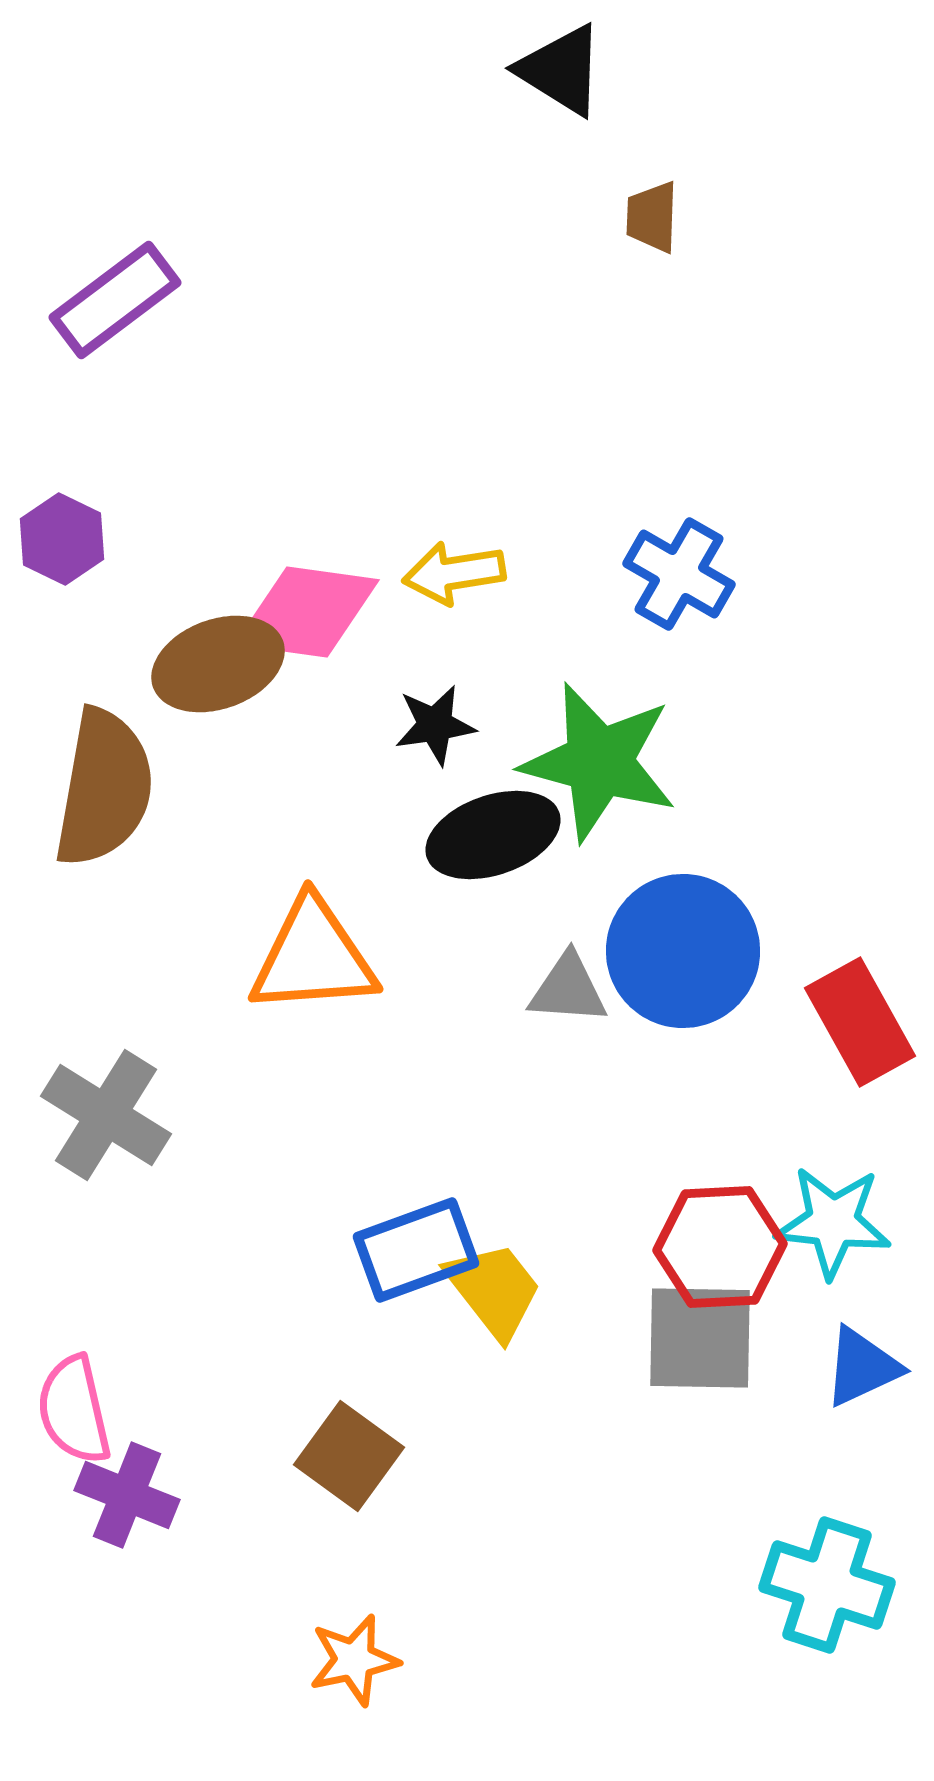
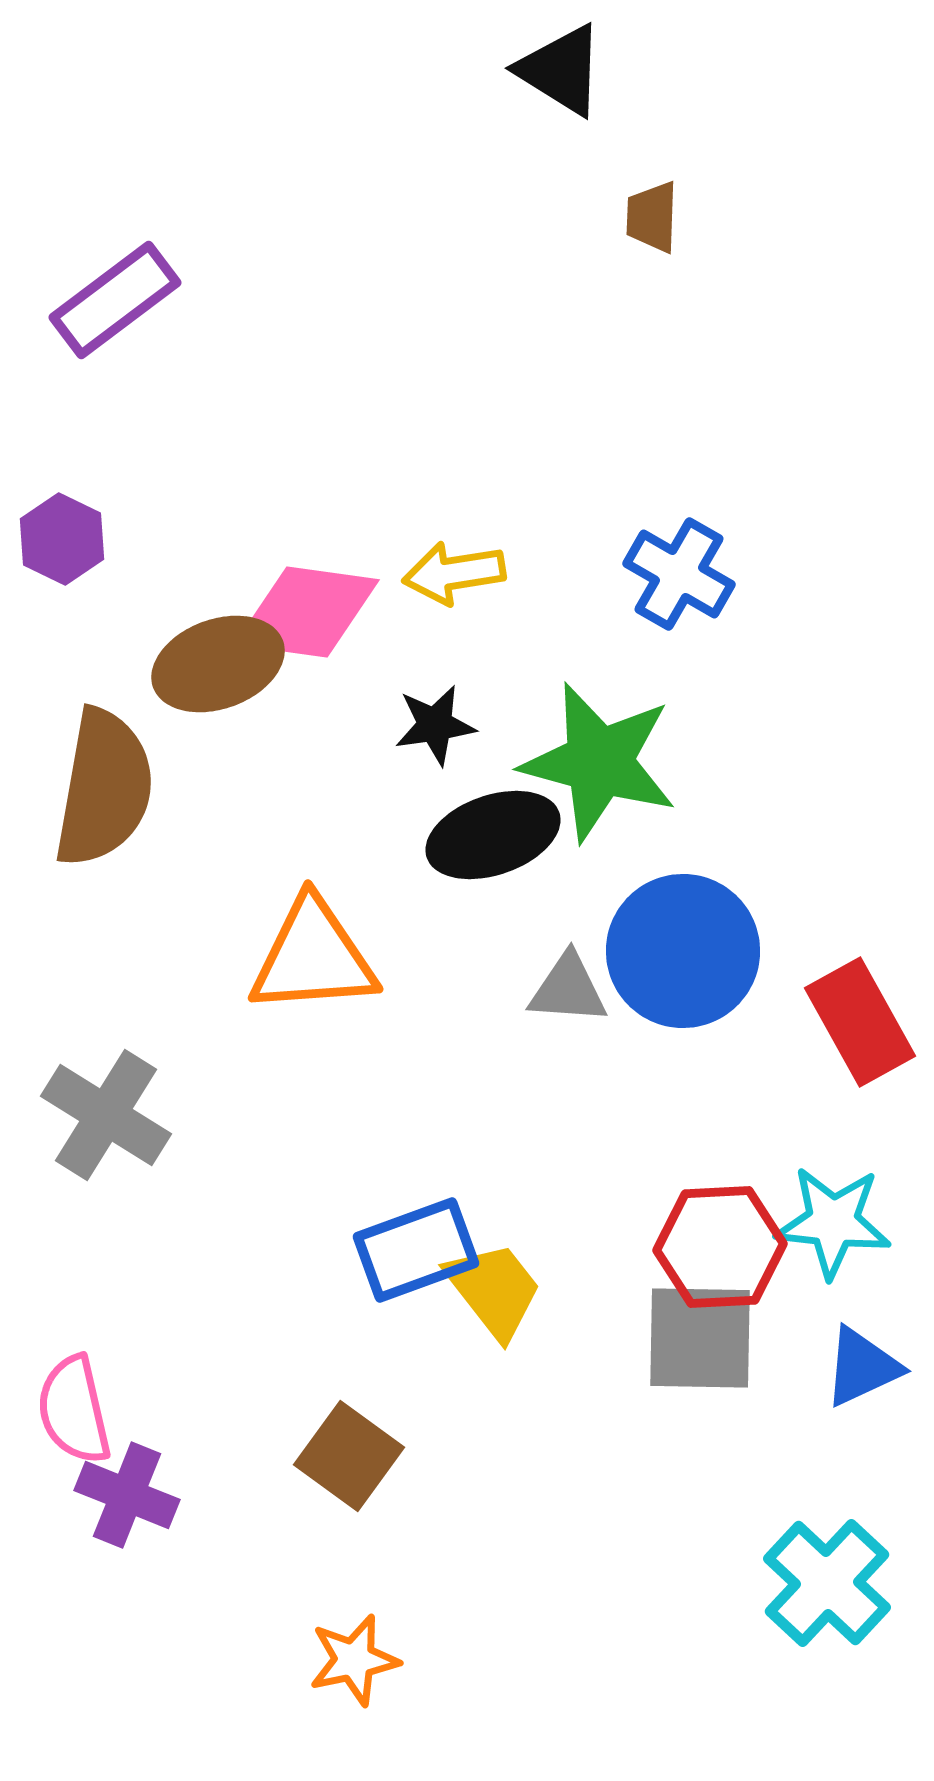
cyan cross: moved 2 px up; rotated 25 degrees clockwise
